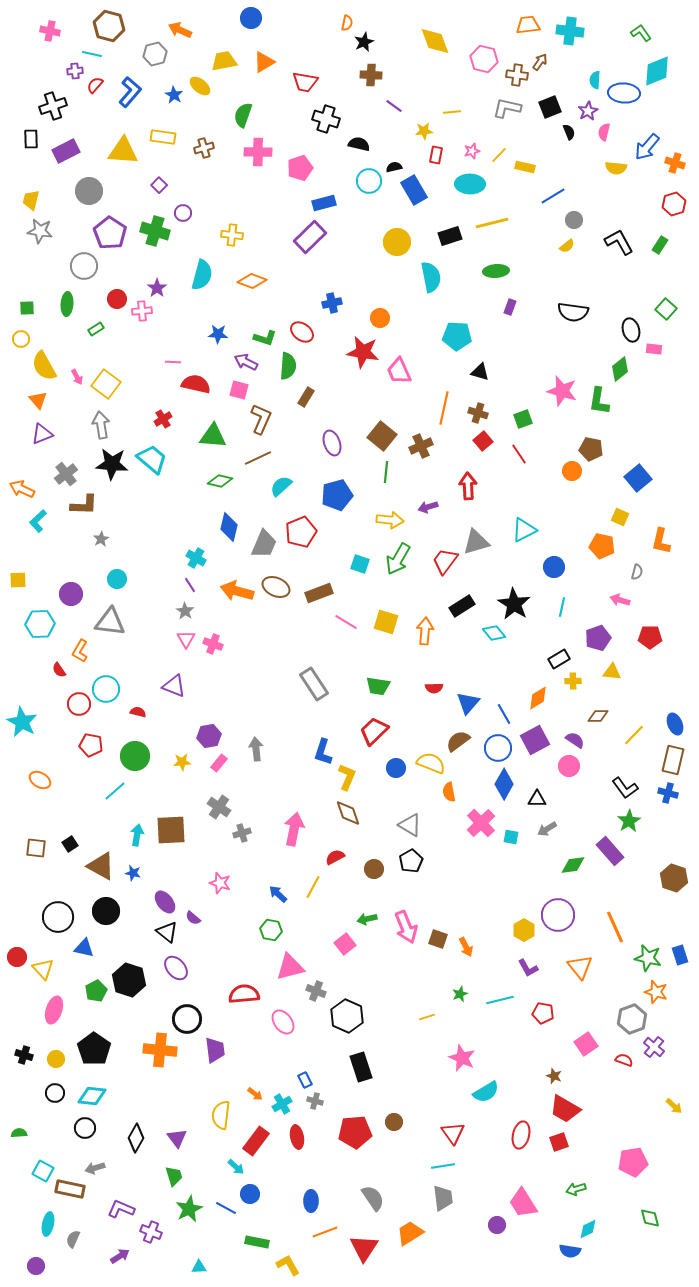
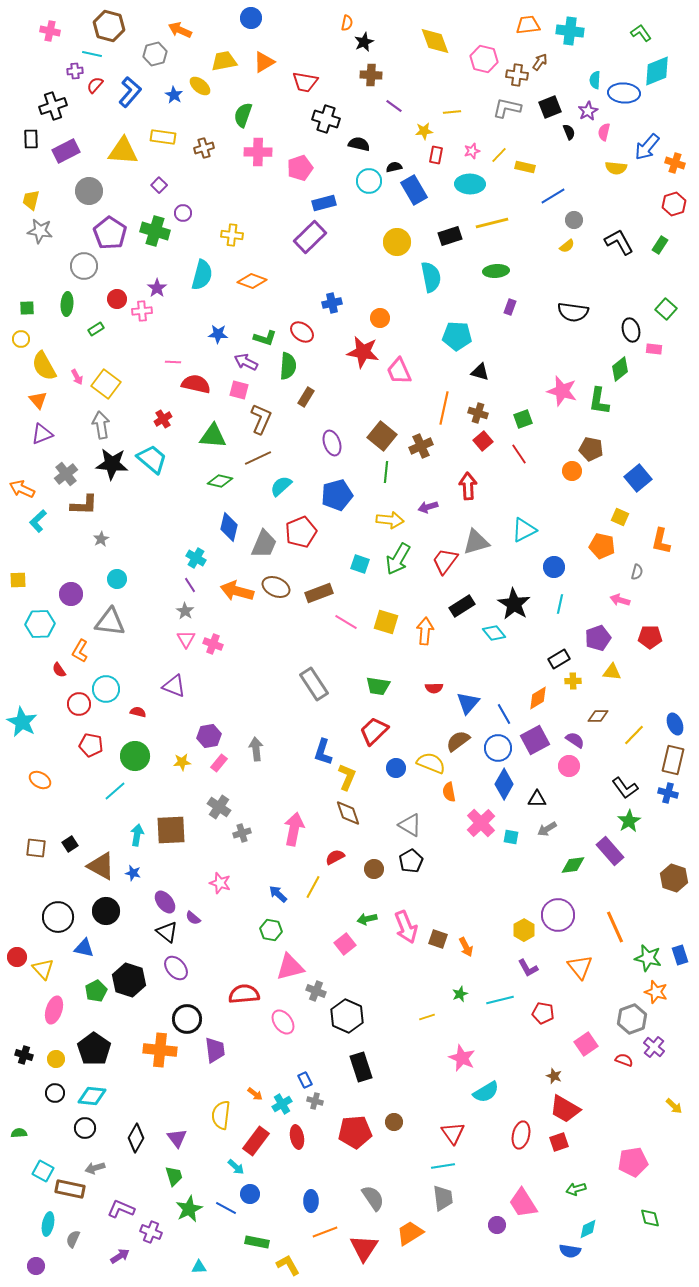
cyan line at (562, 607): moved 2 px left, 3 px up
